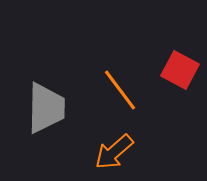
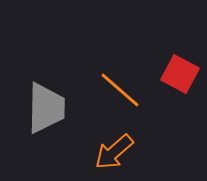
red square: moved 4 px down
orange line: rotated 12 degrees counterclockwise
